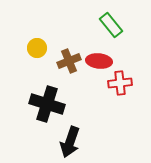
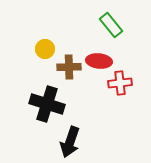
yellow circle: moved 8 px right, 1 px down
brown cross: moved 6 px down; rotated 20 degrees clockwise
